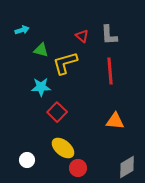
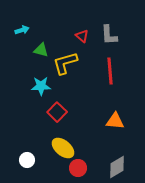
cyan star: moved 1 px up
gray diamond: moved 10 px left
